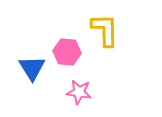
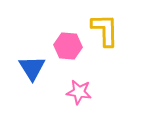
pink hexagon: moved 1 px right, 6 px up
